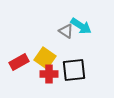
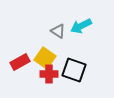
cyan arrow: rotated 120 degrees clockwise
gray triangle: moved 8 px left
red rectangle: moved 1 px right
black square: rotated 25 degrees clockwise
